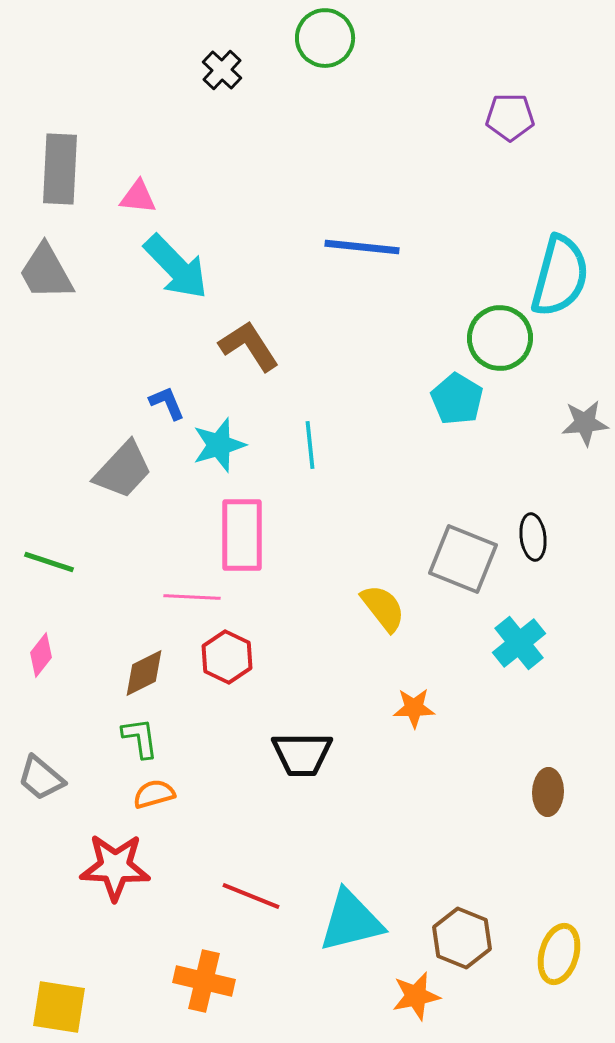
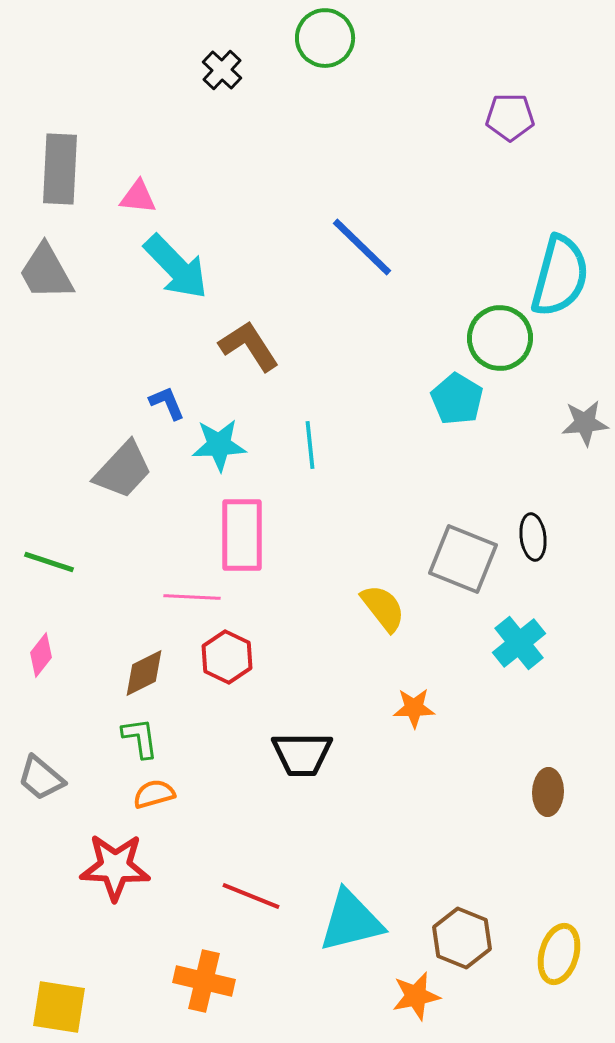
blue line at (362, 247): rotated 38 degrees clockwise
cyan star at (219, 445): rotated 14 degrees clockwise
